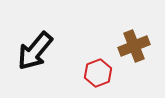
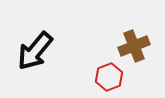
red hexagon: moved 11 px right, 4 px down
